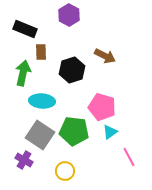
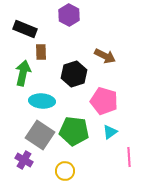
black hexagon: moved 2 px right, 4 px down
pink pentagon: moved 2 px right, 6 px up
pink line: rotated 24 degrees clockwise
